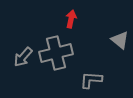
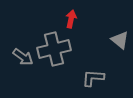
gray cross: moved 2 px left, 4 px up
gray arrow: rotated 95 degrees counterclockwise
gray L-shape: moved 2 px right, 2 px up
